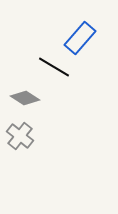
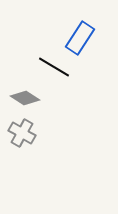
blue rectangle: rotated 8 degrees counterclockwise
gray cross: moved 2 px right, 3 px up; rotated 8 degrees counterclockwise
